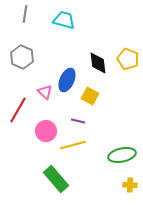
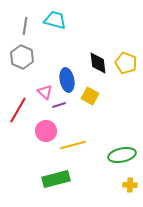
gray line: moved 12 px down
cyan trapezoid: moved 9 px left
yellow pentagon: moved 2 px left, 4 px down
blue ellipse: rotated 35 degrees counterclockwise
purple line: moved 19 px left, 16 px up; rotated 32 degrees counterclockwise
green rectangle: rotated 64 degrees counterclockwise
